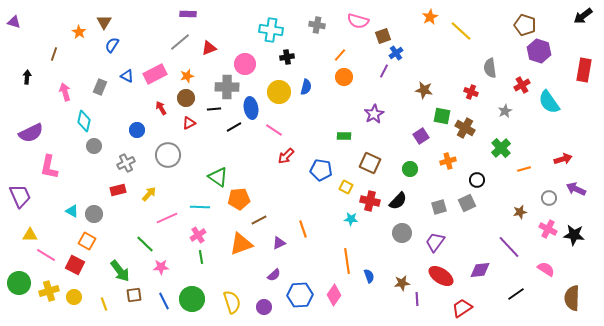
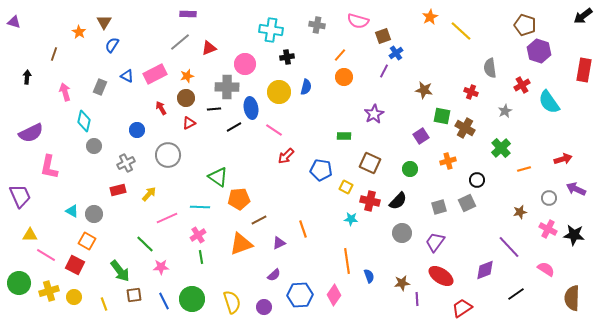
purple diamond at (480, 270): moved 5 px right; rotated 15 degrees counterclockwise
